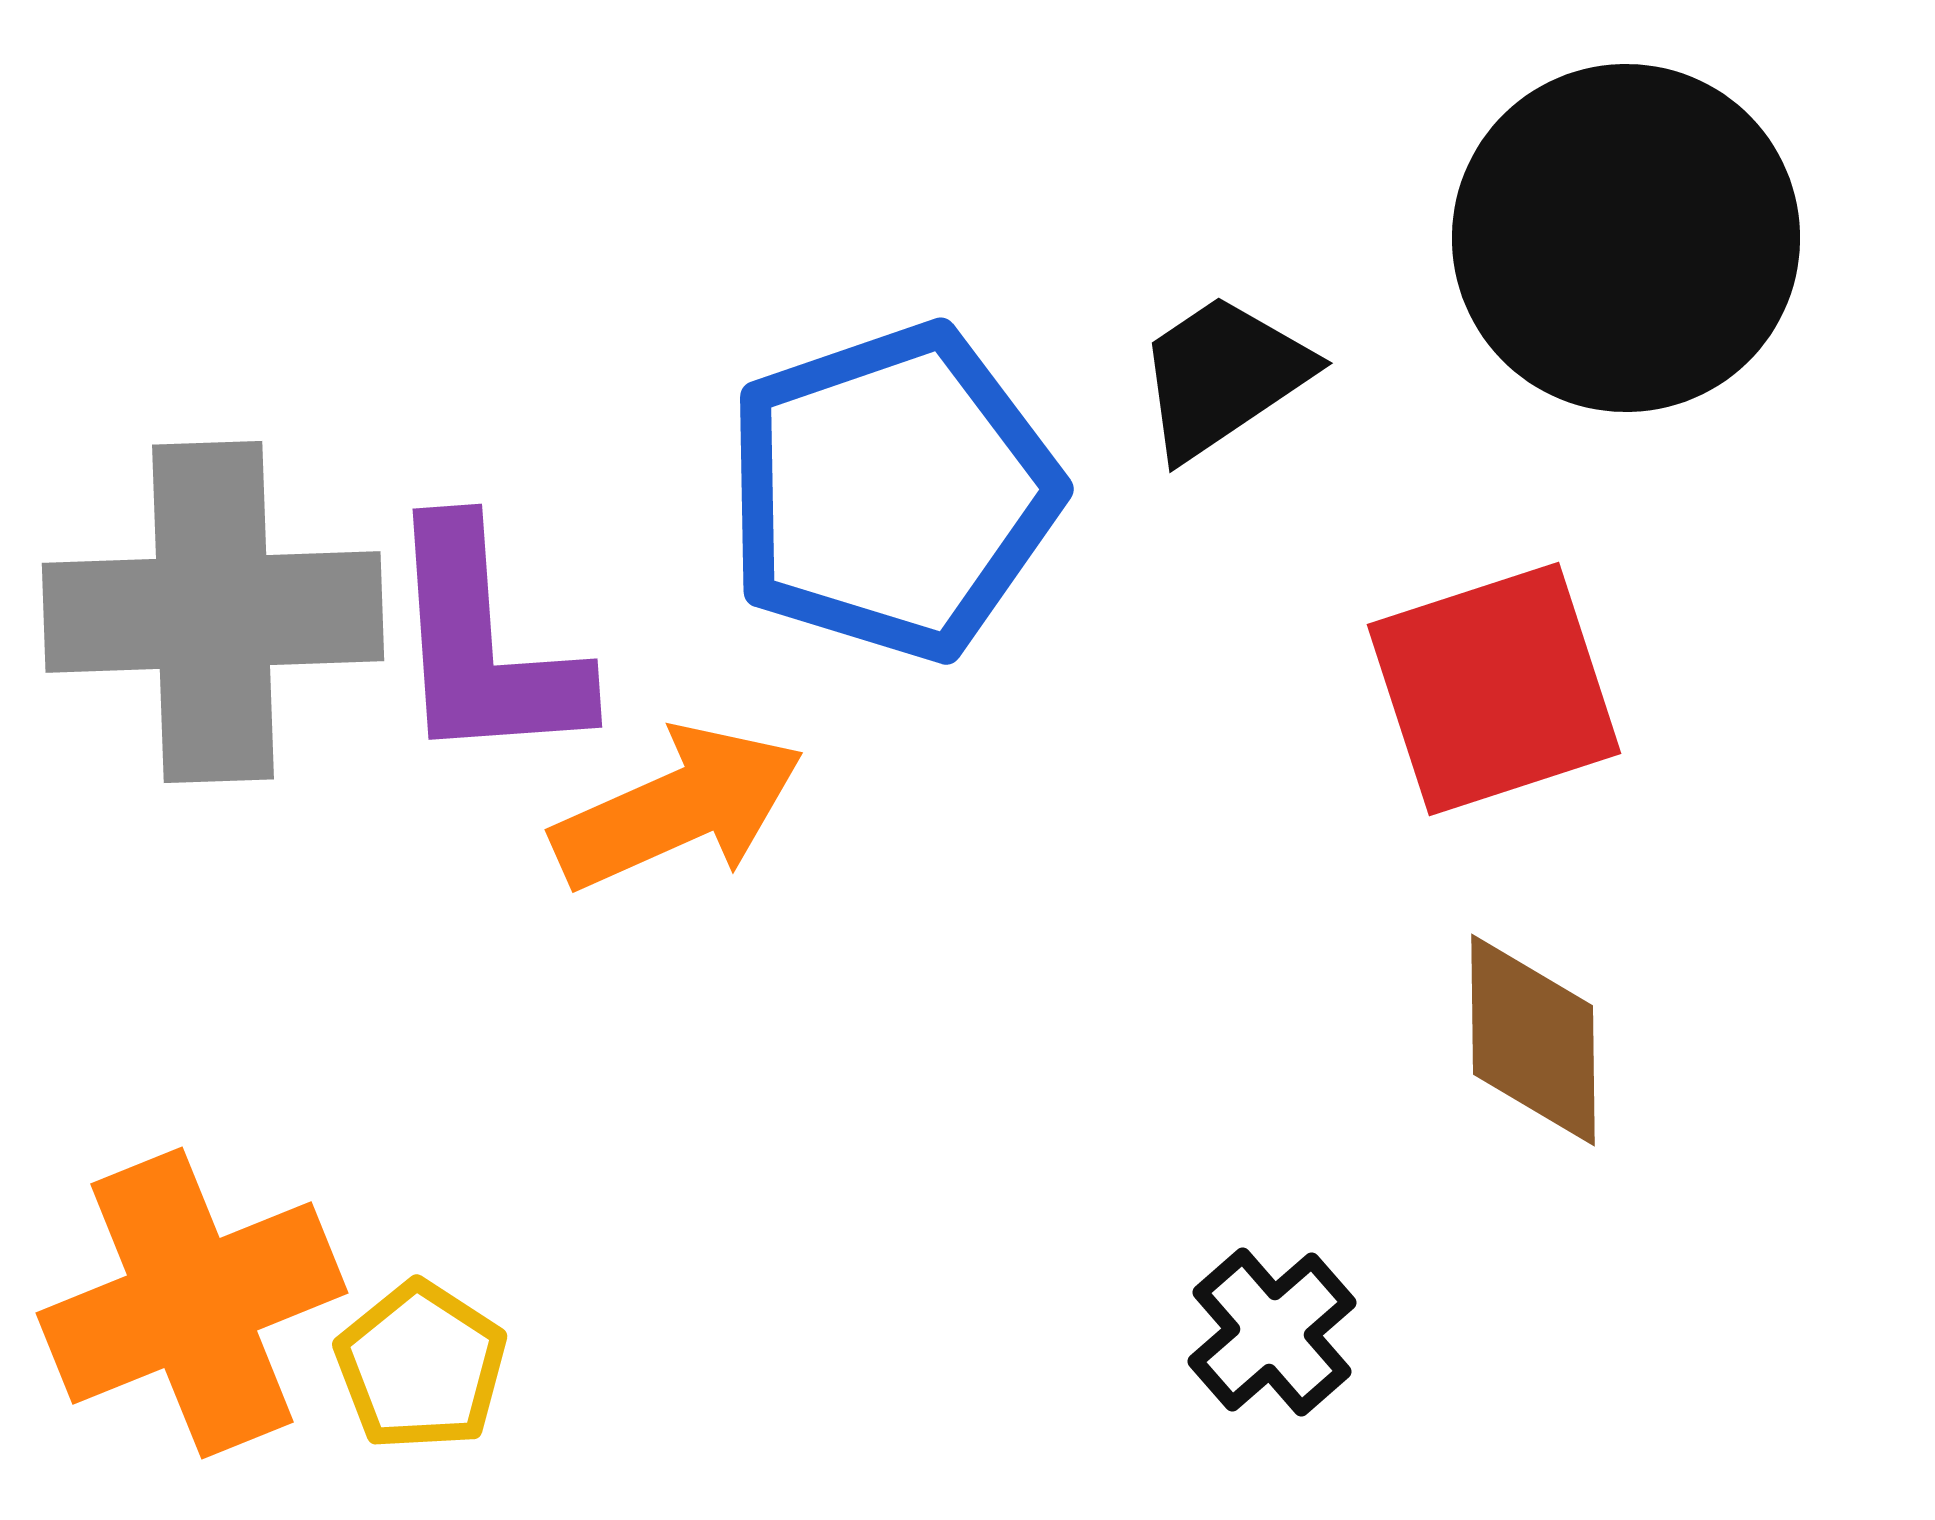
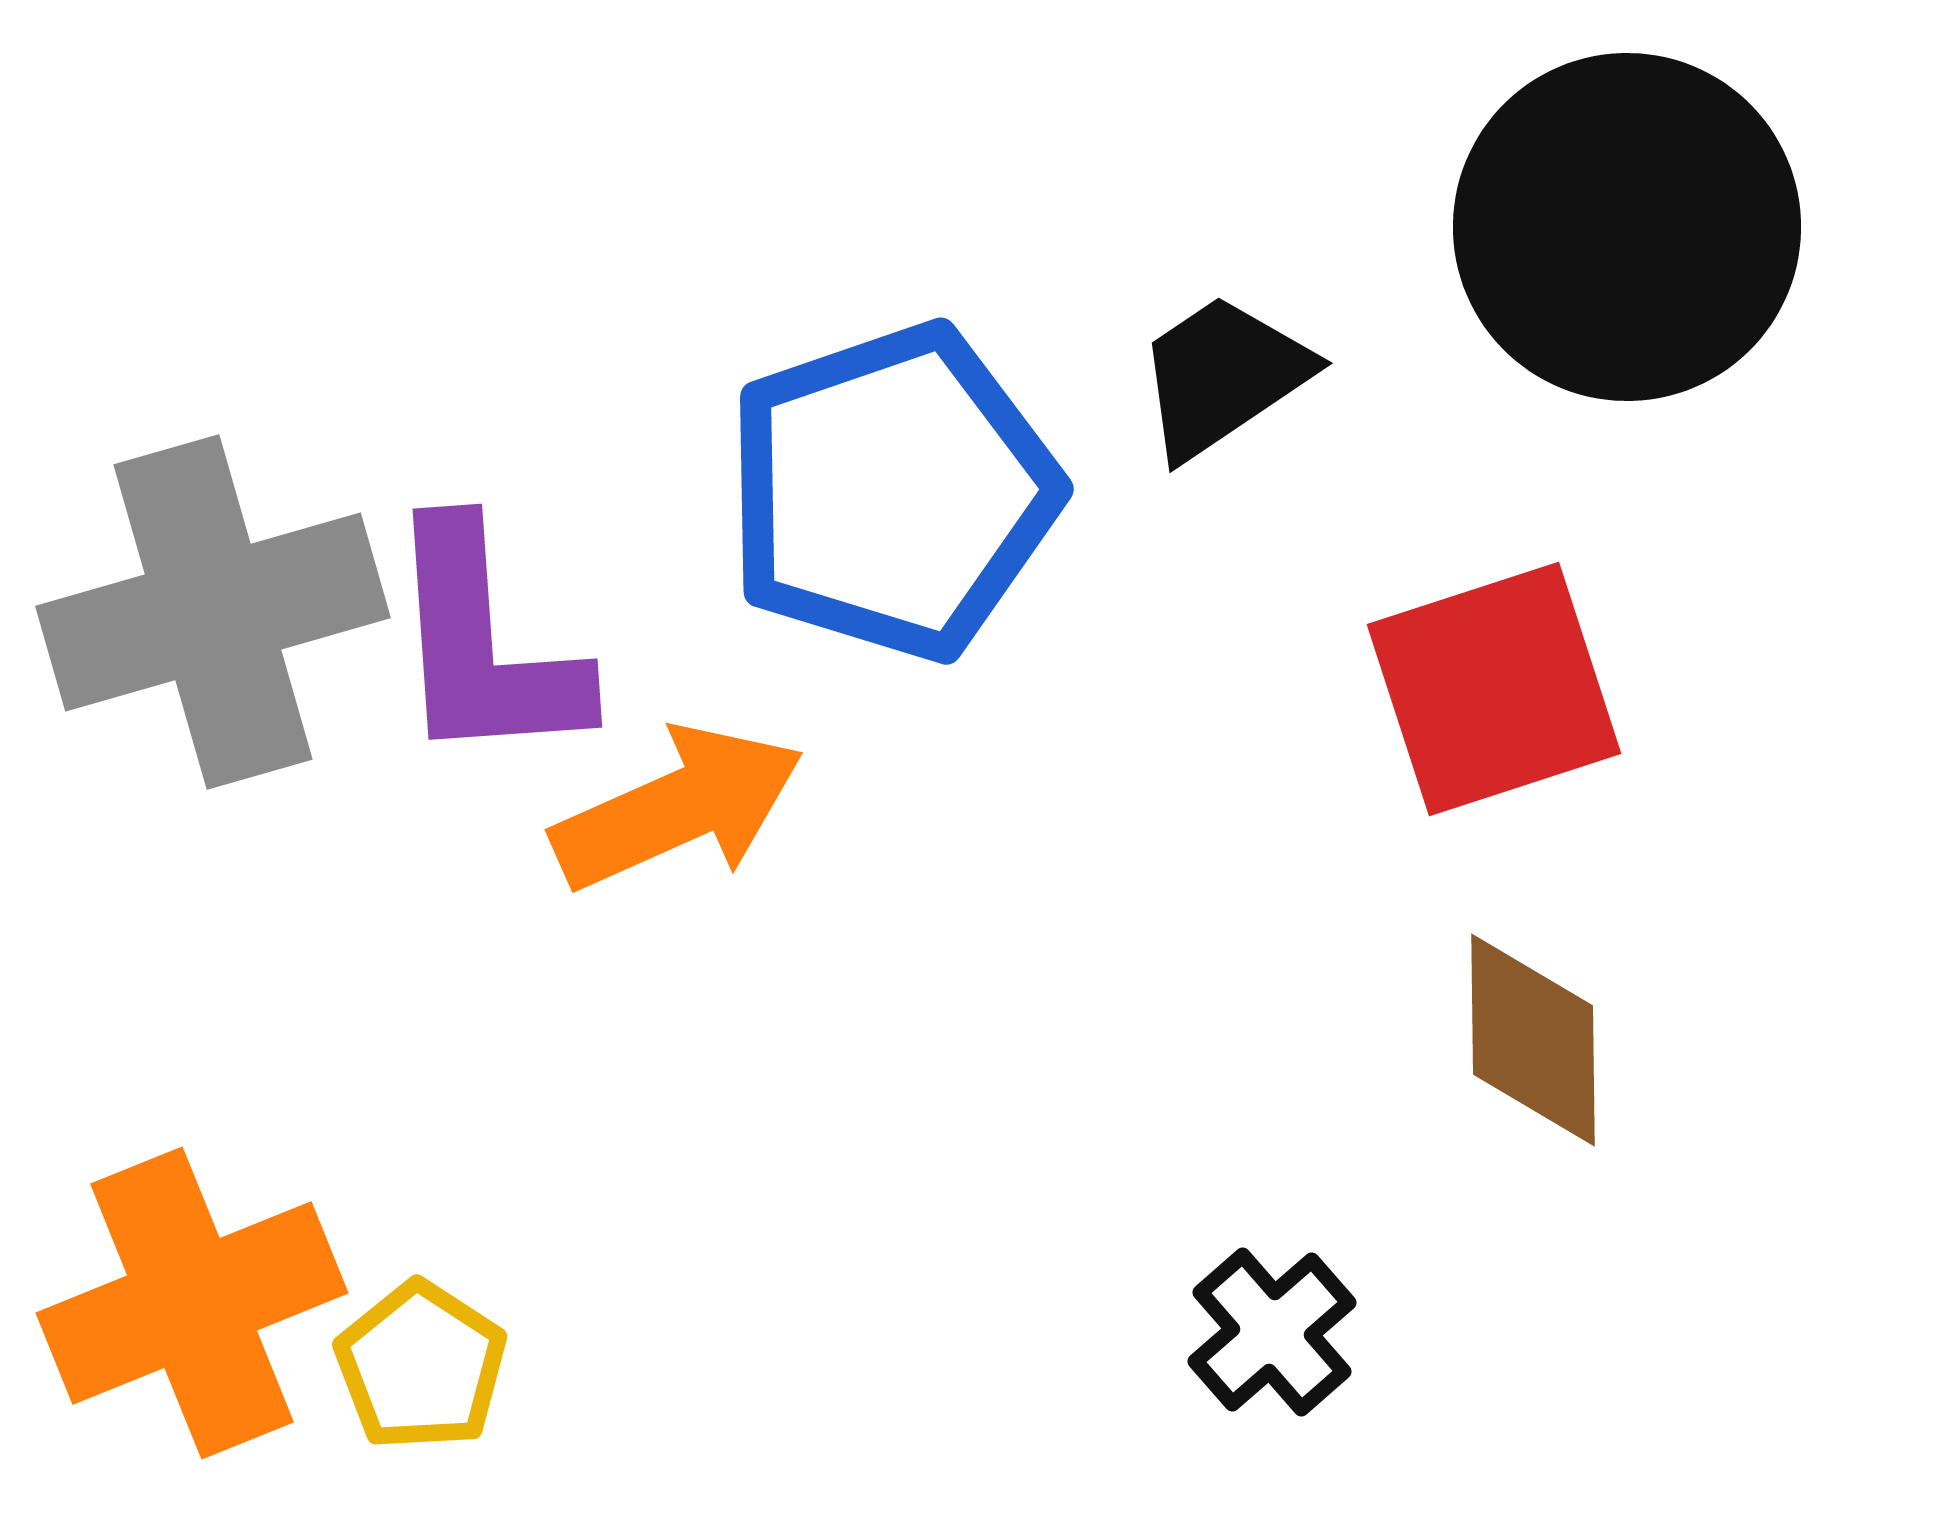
black circle: moved 1 px right, 11 px up
gray cross: rotated 14 degrees counterclockwise
